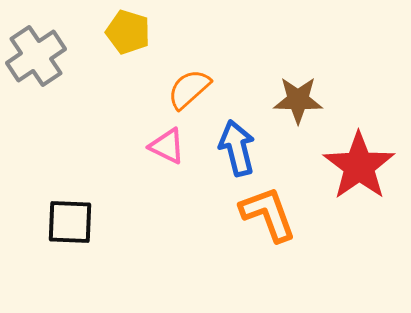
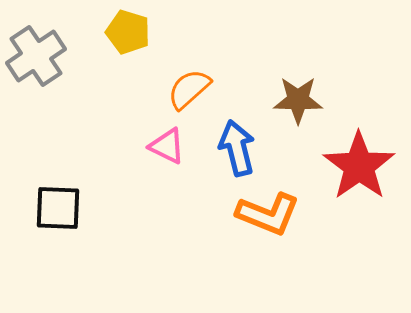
orange L-shape: rotated 132 degrees clockwise
black square: moved 12 px left, 14 px up
